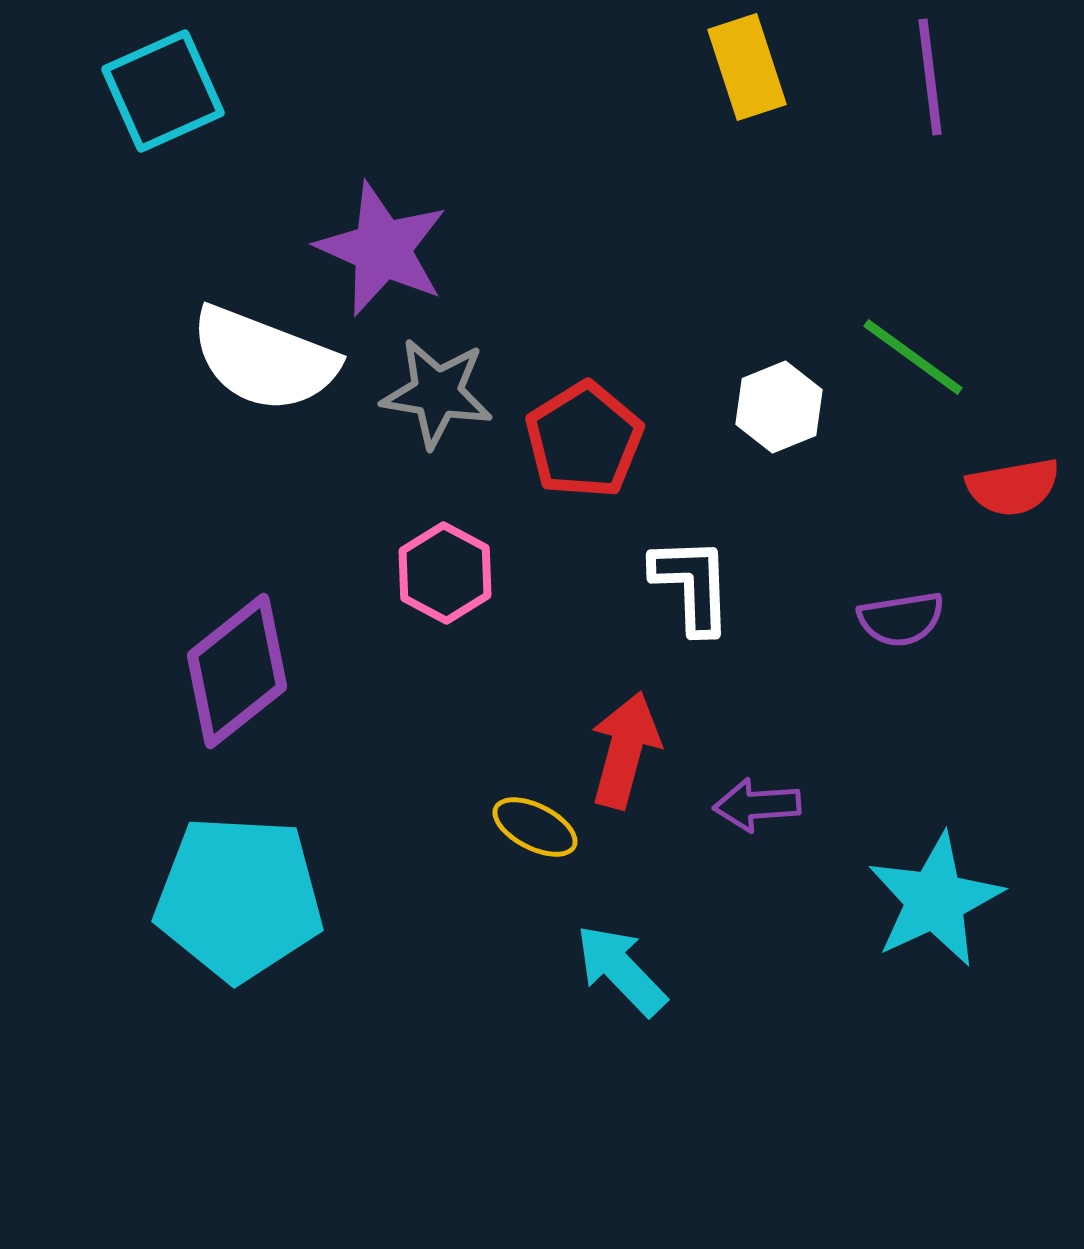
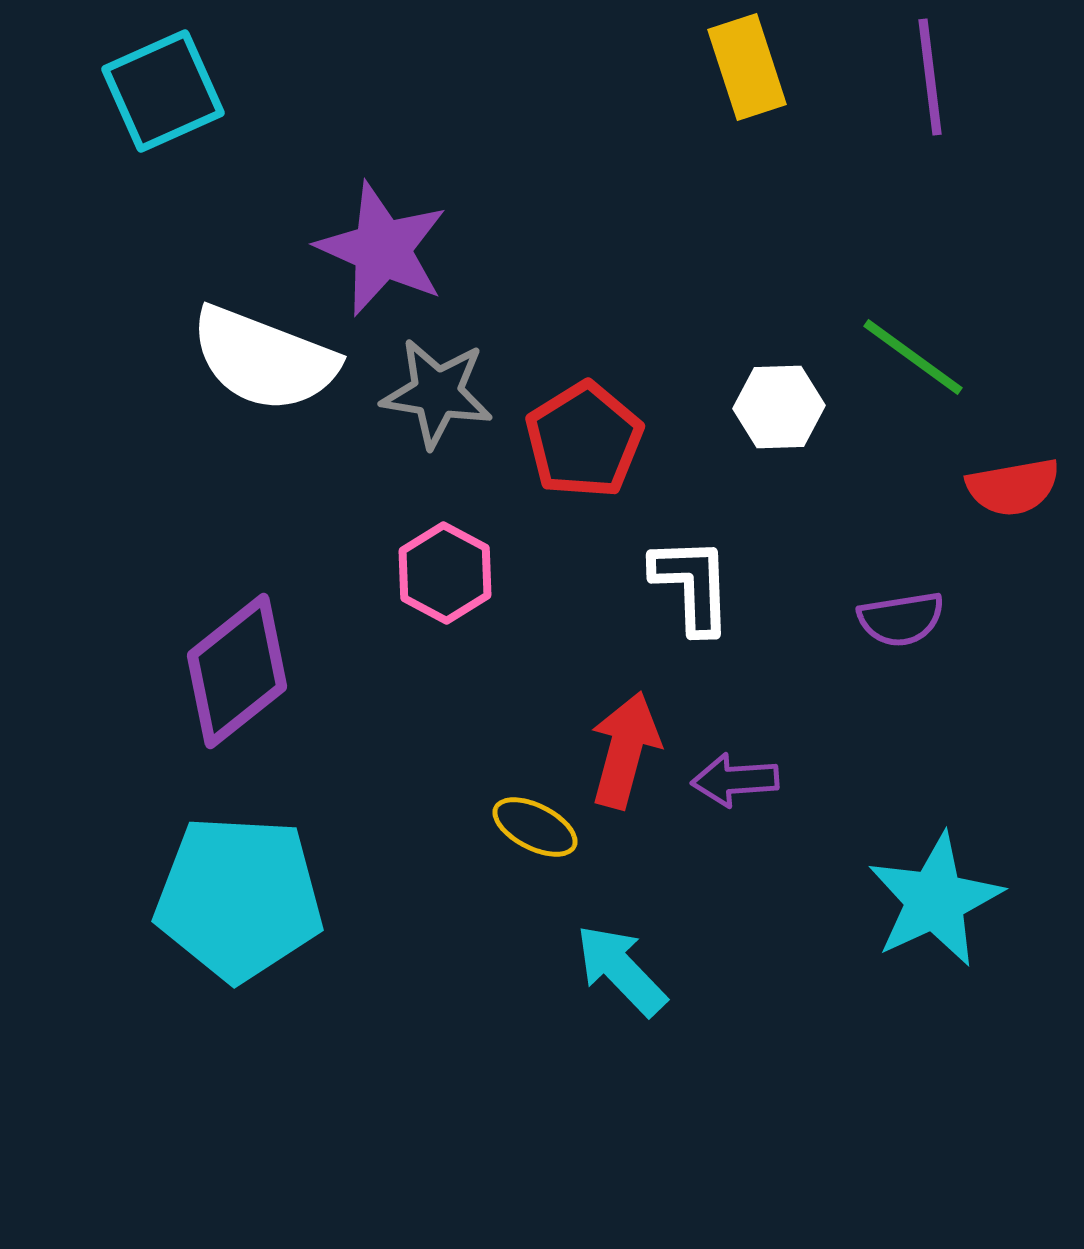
white hexagon: rotated 20 degrees clockwise
purple arrow: moved 22 px left, 25 px up
